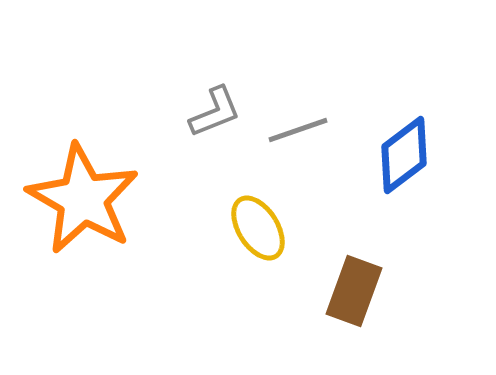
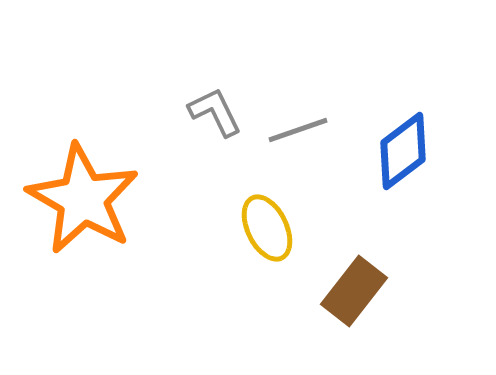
gray L-shape: rotated 94 degrees counterclockwise
blue diamond: moved 1 px left, 4 px up
yellow ellipse: moved 9 px right; rotated 6 degrees clockwise
brown rectangle: rotated 18 degrees clockwise
